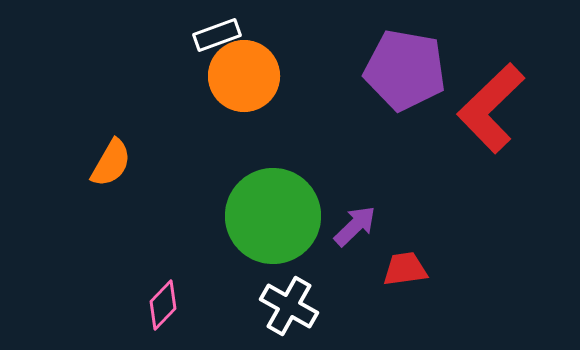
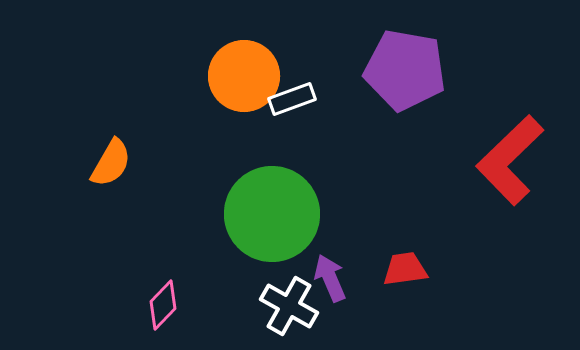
white rectangle: moved 75 px right, 64 px down
red L-shape: moved 19 px right, 52 px down
green circle: moved 1 px left, 2 px up
purple arrow: moved 25 px left, 52 px down; rotated 69 degrees counterclockwise
